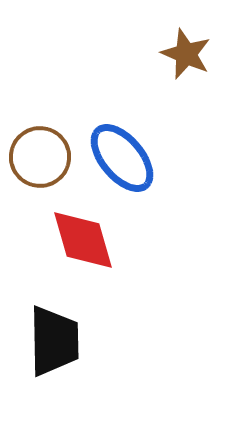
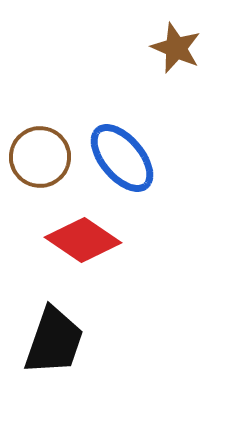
brown star: moved 10 px left, 6 px up
red diamond: rotated 40 degrees counterclockwise
black trapezoid: rotated 20 degrees clockwise
